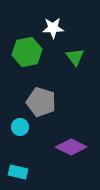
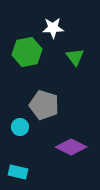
gray pentagon: moved 3 px right, 3 px down
